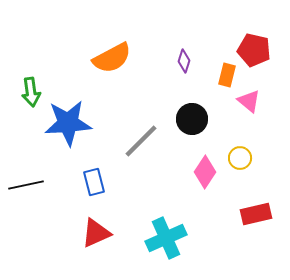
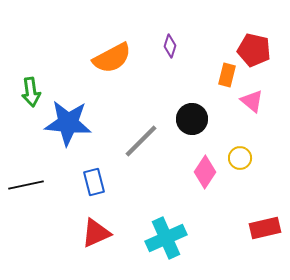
purple diamond: moved 14 px left, 15 px up
pink triangle: moved 3 px right
blue star: rotated 9 degrees clockwise
red rectangle: moved 9 px right, 14 px down
